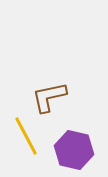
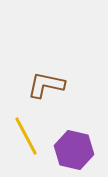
brown L-shape: moved 3 px left, 12 px up; rotated 24 degrees clockwise
